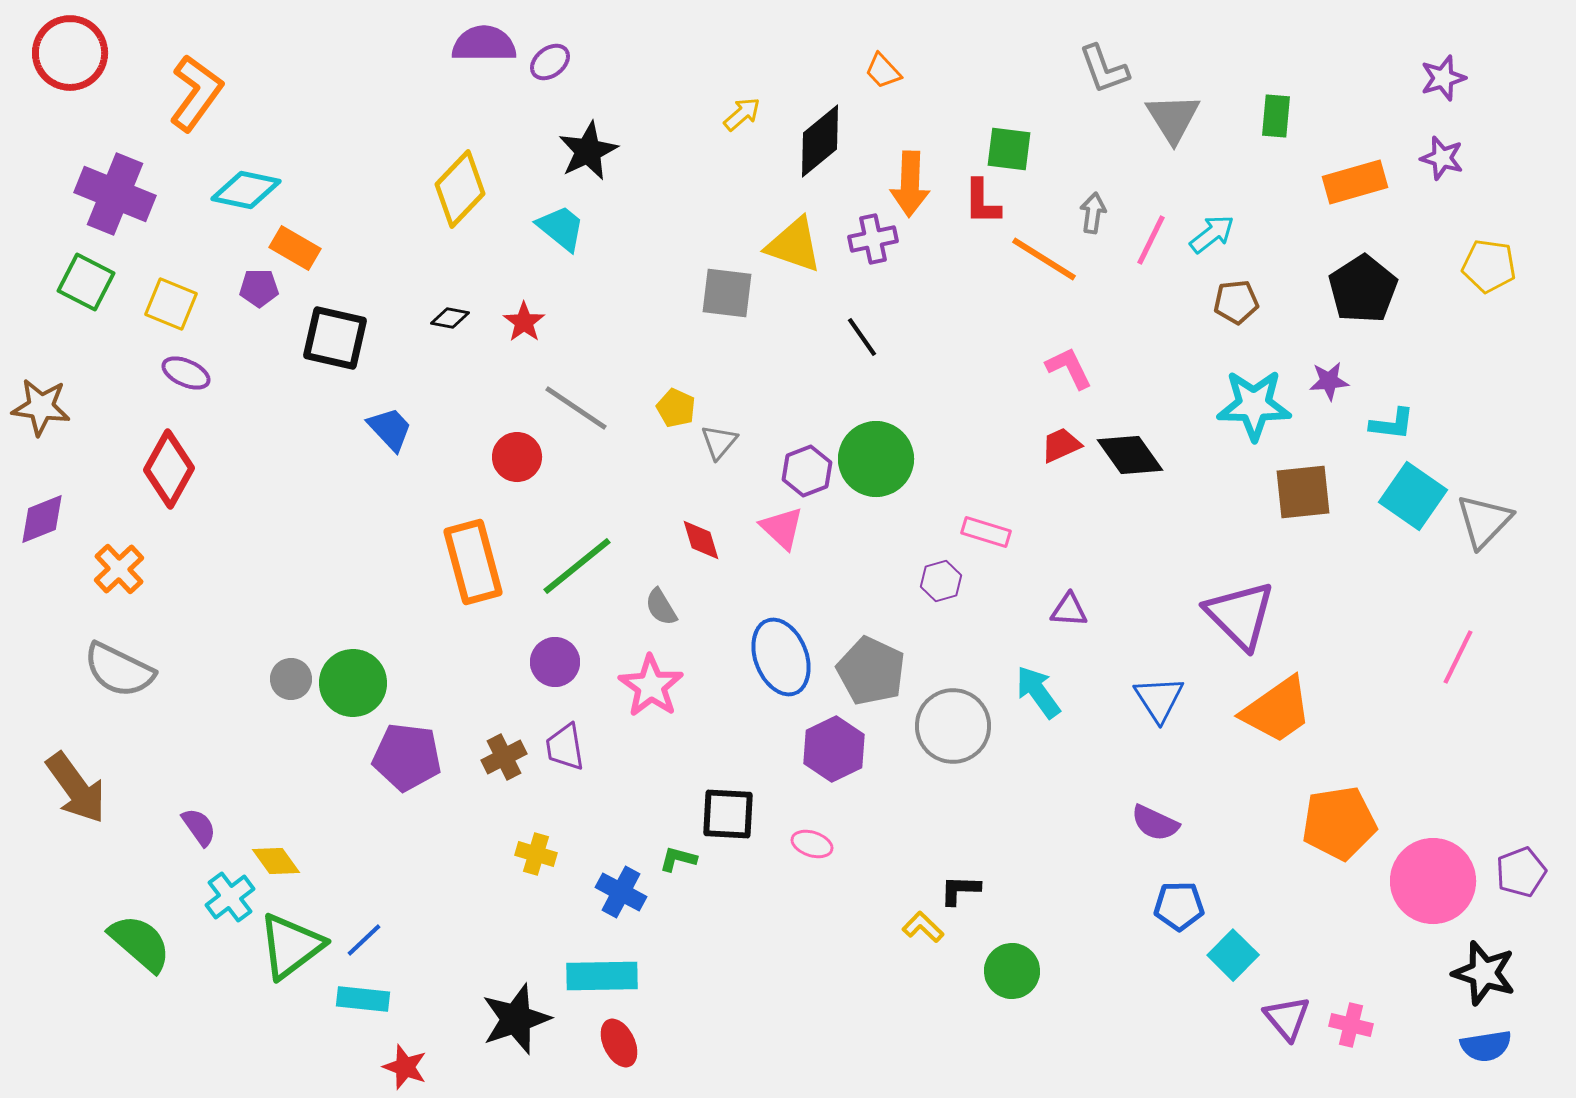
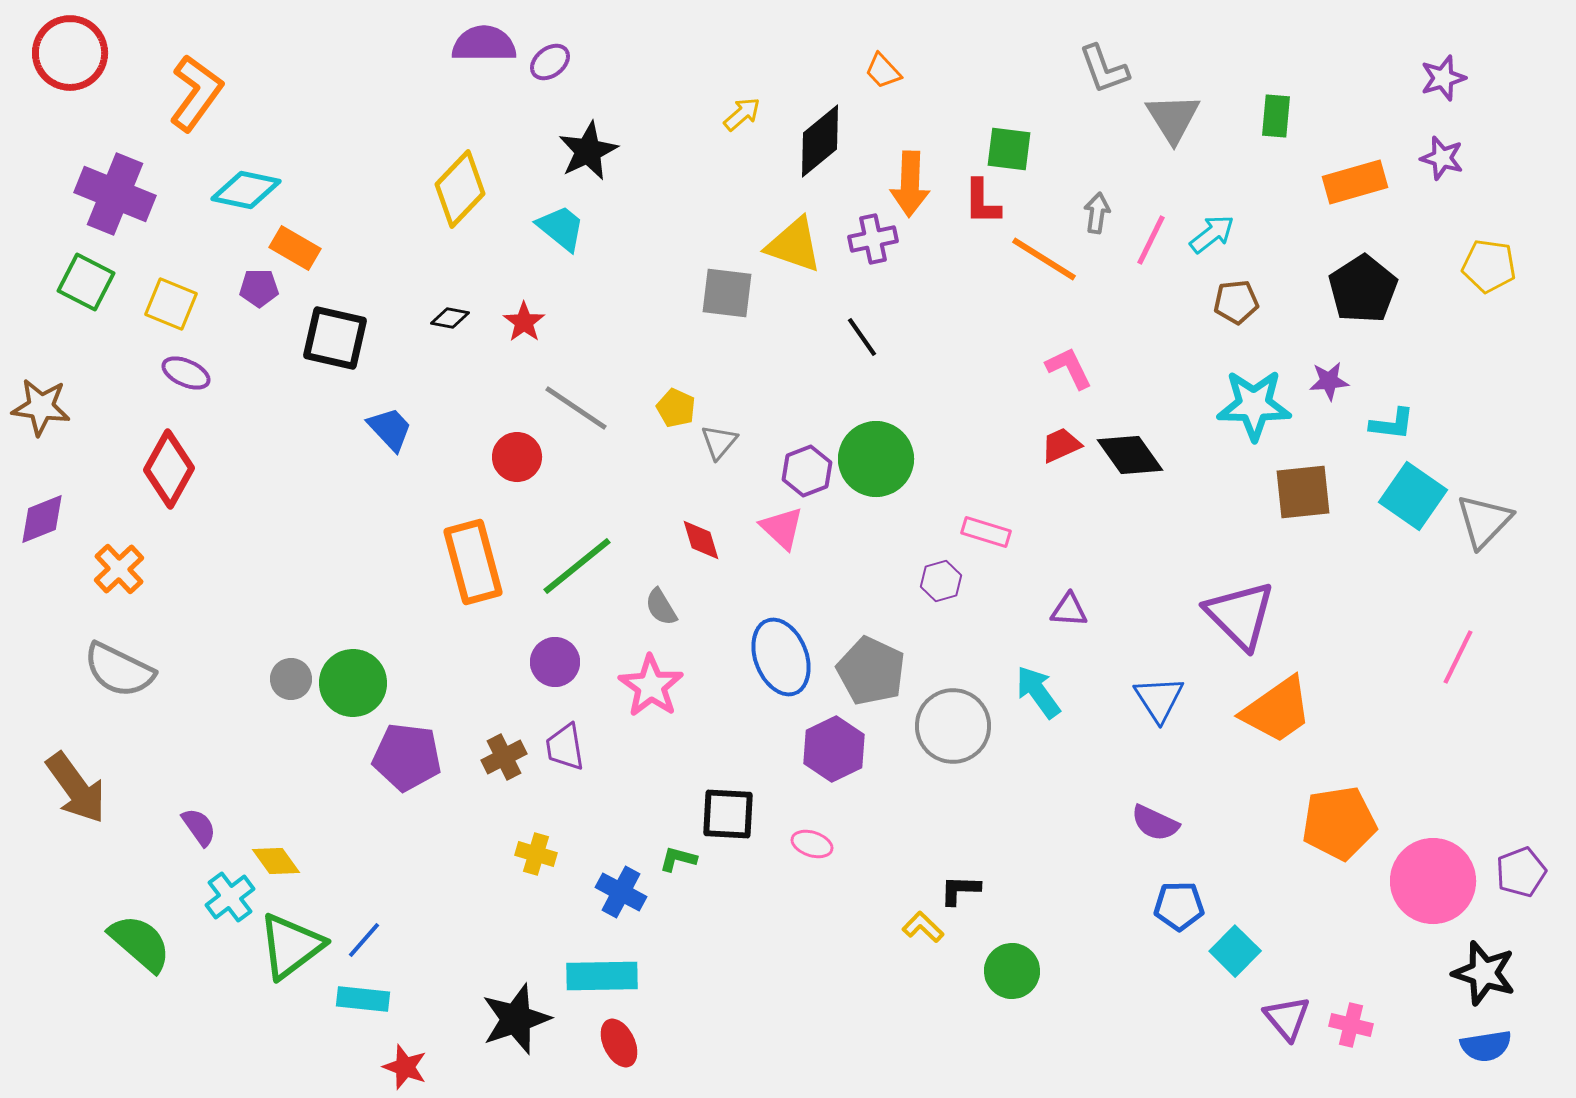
gray arrow at (1093, 213): moved 4 px right
blue line at (364, 940): rotated 6 degrees counterclockwise
cyan square at (1233, 955): moved 2 px right, 4 px up
